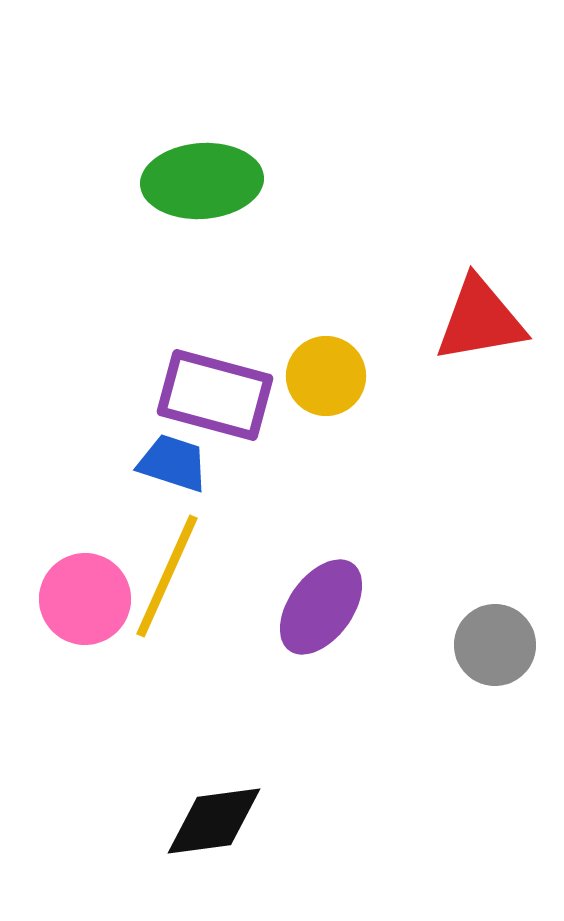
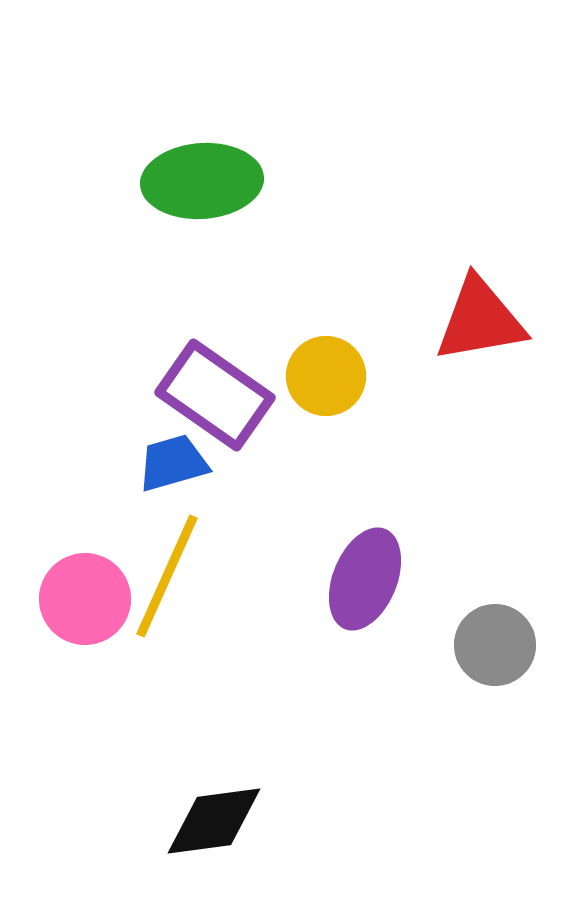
purple rectangle: rotated 20 degrees clockwise
blue trapezoid: rotated 34 degrees counterclockwise
purple ellipse: moved 44 px right, 28 px up; rotated 14 degrees counterclockwise
